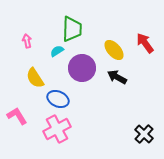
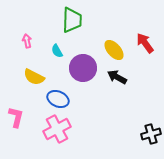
green trapezoid: moved 9 px up
cyan semicircle: rotated 88 degrees counterclockwise
purple circle: moved 1 px right
yellow semicircle: moved 1 px left, 1 px up; rotated 30 degrees counterclockwise
pink L-shape: moved 1 px left, 1 px down; rotated 45 degrees clockwise
black cross: moved 7 px right; rotated 30 degrees clockwise
